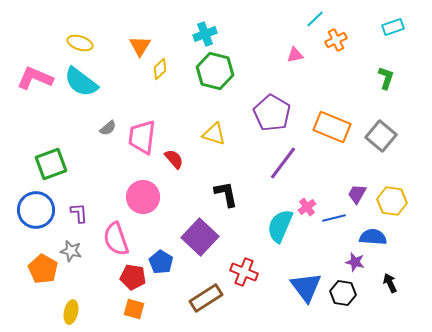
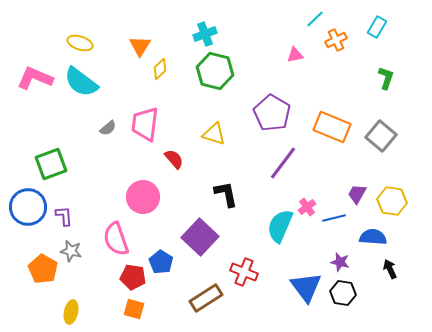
cyan rectangle at (393, 27): moved 16 px left; rotated 40 degrees counterclockwise
pink trapezoid at (142, 137): moved 3 px right, 13 px up
blue circle at (36, 210): moved 8 px left, 3 px up
purple L-shape at (79, 213): moved 15 px left, 3 px down
purple star at (355, 262): moved 15 px left
black arrow at (390, 283): moved 14 px up
